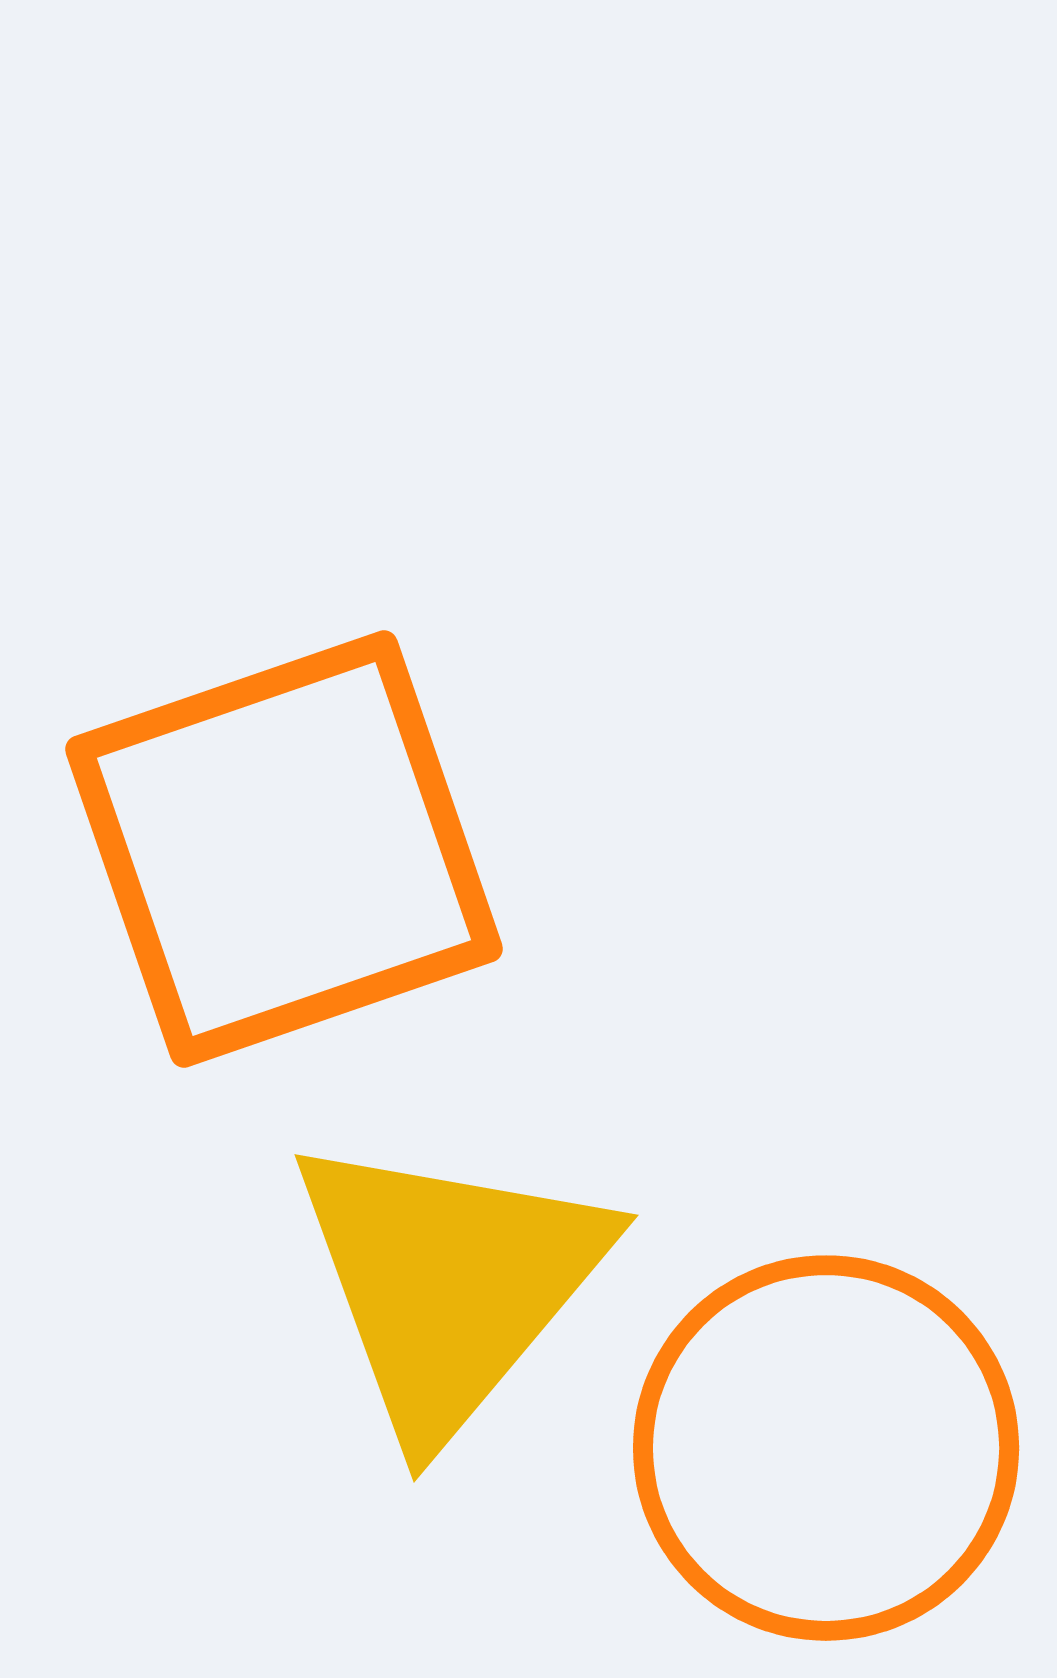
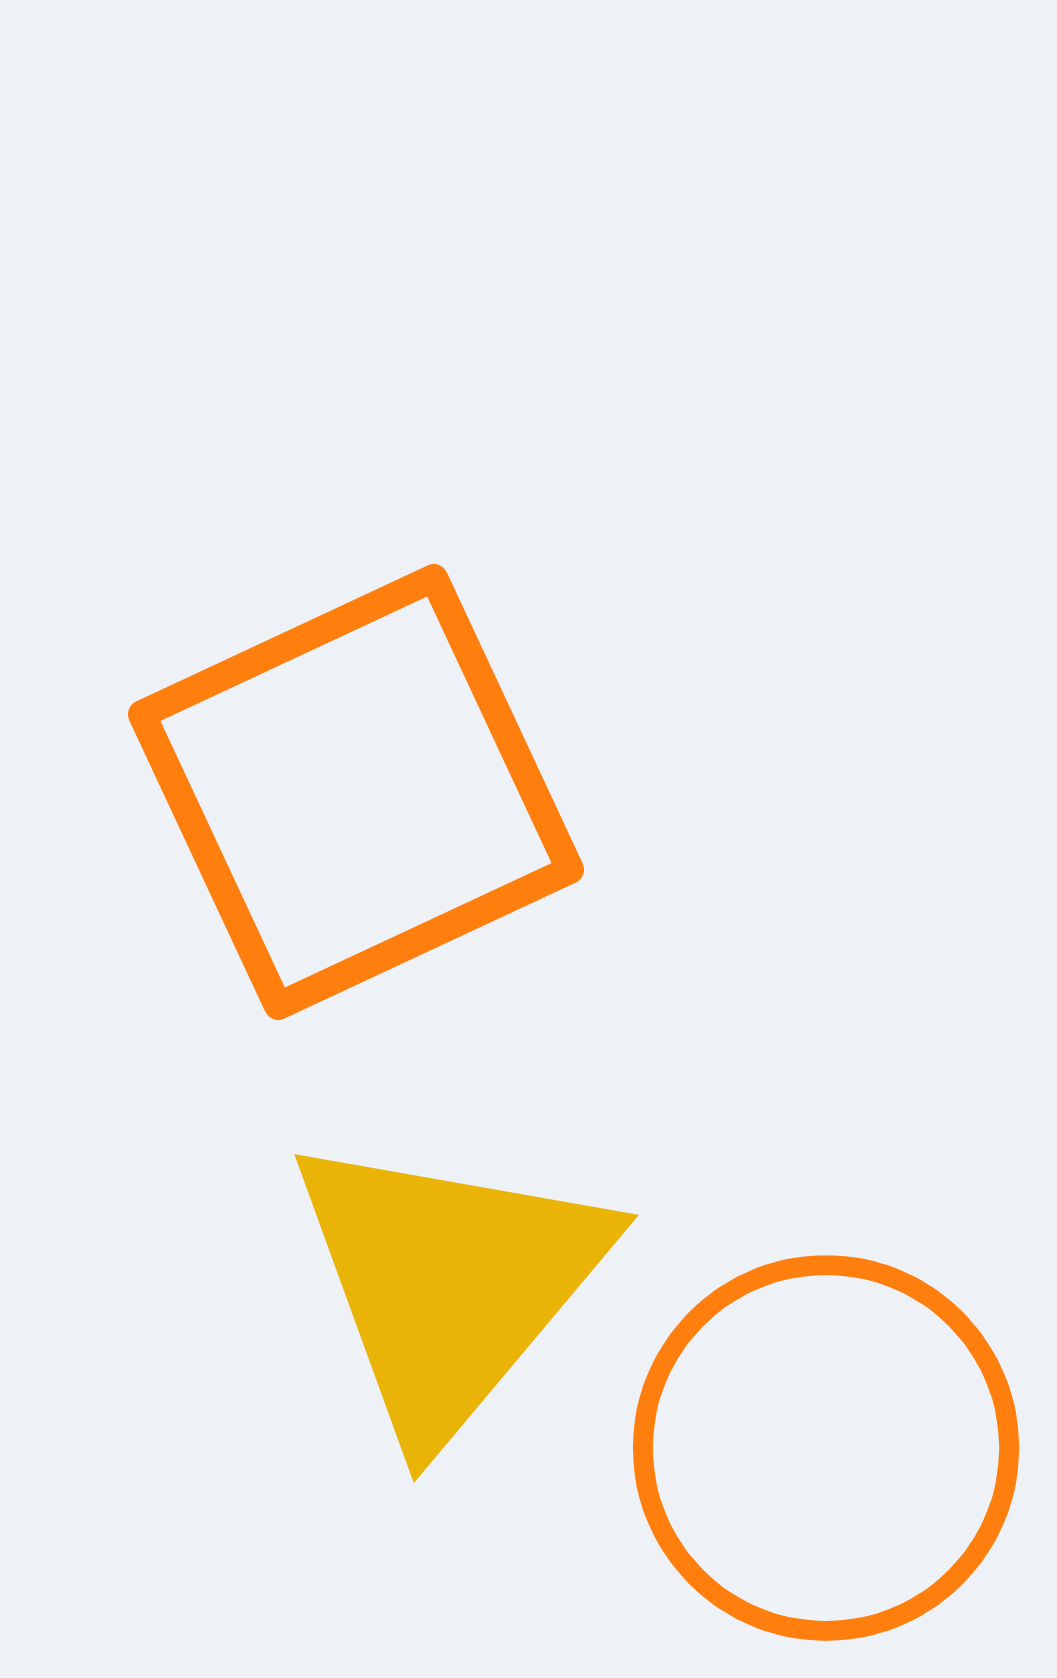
orange square: moved 72 px right, 57 px up; rotated 6 degrees counterclockwise
